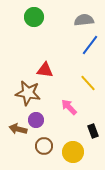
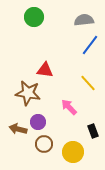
purple circle: moved 2 px right, 2 px down
brown circle: moved 2 px up
